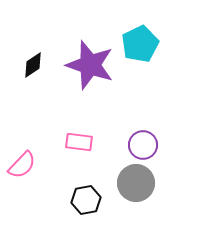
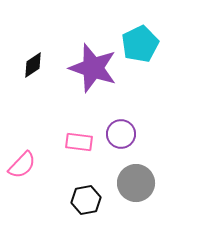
purple star: moved 3 px right, 3 px down
purple circle: moved 22 px left, 11 px up
